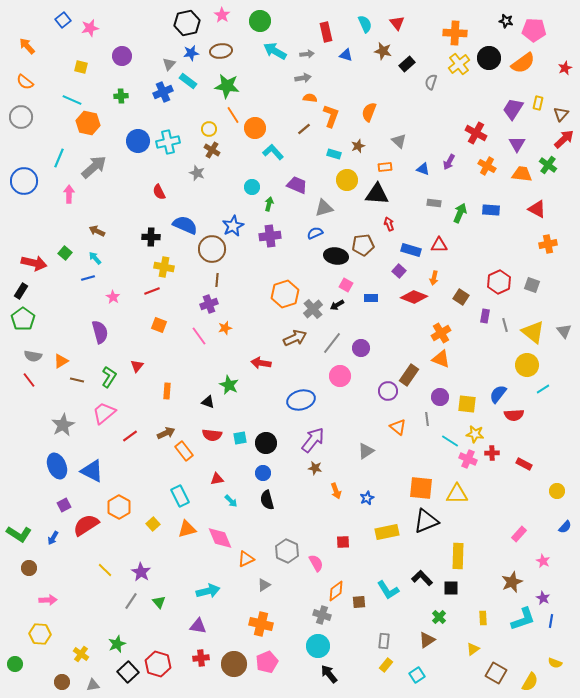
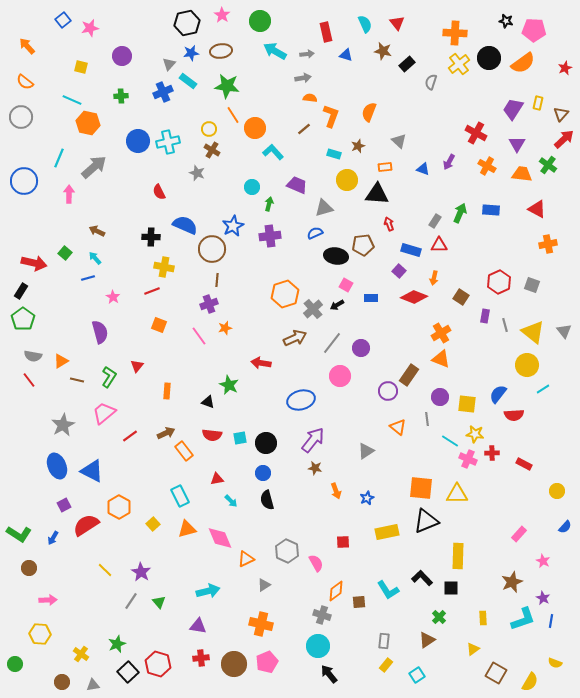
gray rectangle at (434, 203): moved 1 px right, 18 px down; rotated 64 degrees counterclockwise
